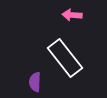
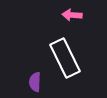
white rectangle: rotated 12 degrees clockwise
